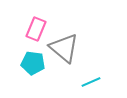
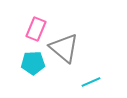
cyan pentagon: rotated 10 degrees counterclockwise
